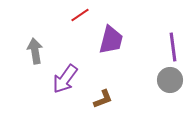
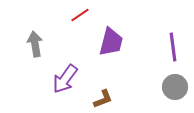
purple trapezoid: moved 2 px down
gray arrow: moved 7 px up
gray circle: moved 5 px right, 7 px down
